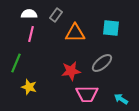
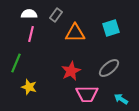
cyan square: rotated 24 degrees counterclockwise
gray ellipse: moved 7 px right, 5 px down
red star: rotated 18 degrees counterclockwise
